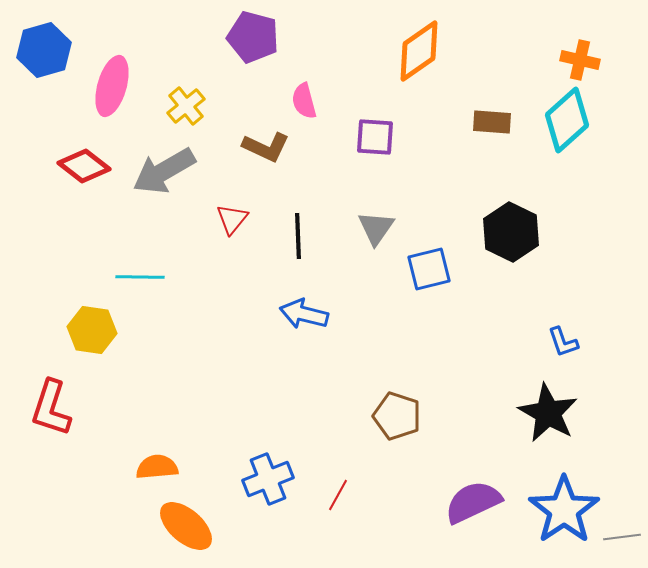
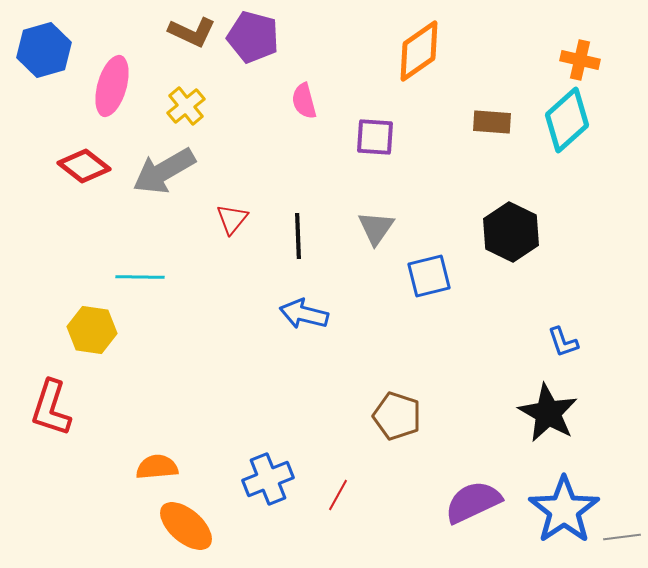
brown L-shape: moved 74 px left, 115 px up
blue square: moved 7 px down
